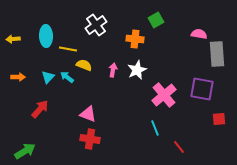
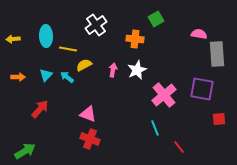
green square: moved 1 px up
yellow semicircle: rotated 49 degrees counterclockwise
cyan triangle: moved 2 px left, 2 px up
red cross: rotated 12 degrees clockwise
